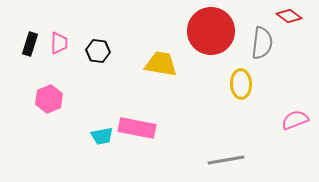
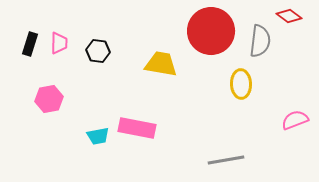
gray semicircle: moved 2 px left, 2 px up
pink hexagon: rotated 12 degrees clockwise
cyan trapezoid: moved 4 px left
